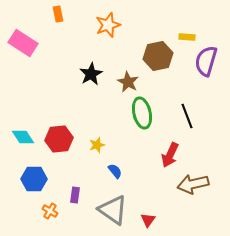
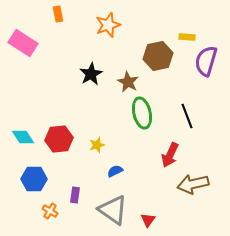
blue semicircle: rotated 77 degrees counterclockwise
